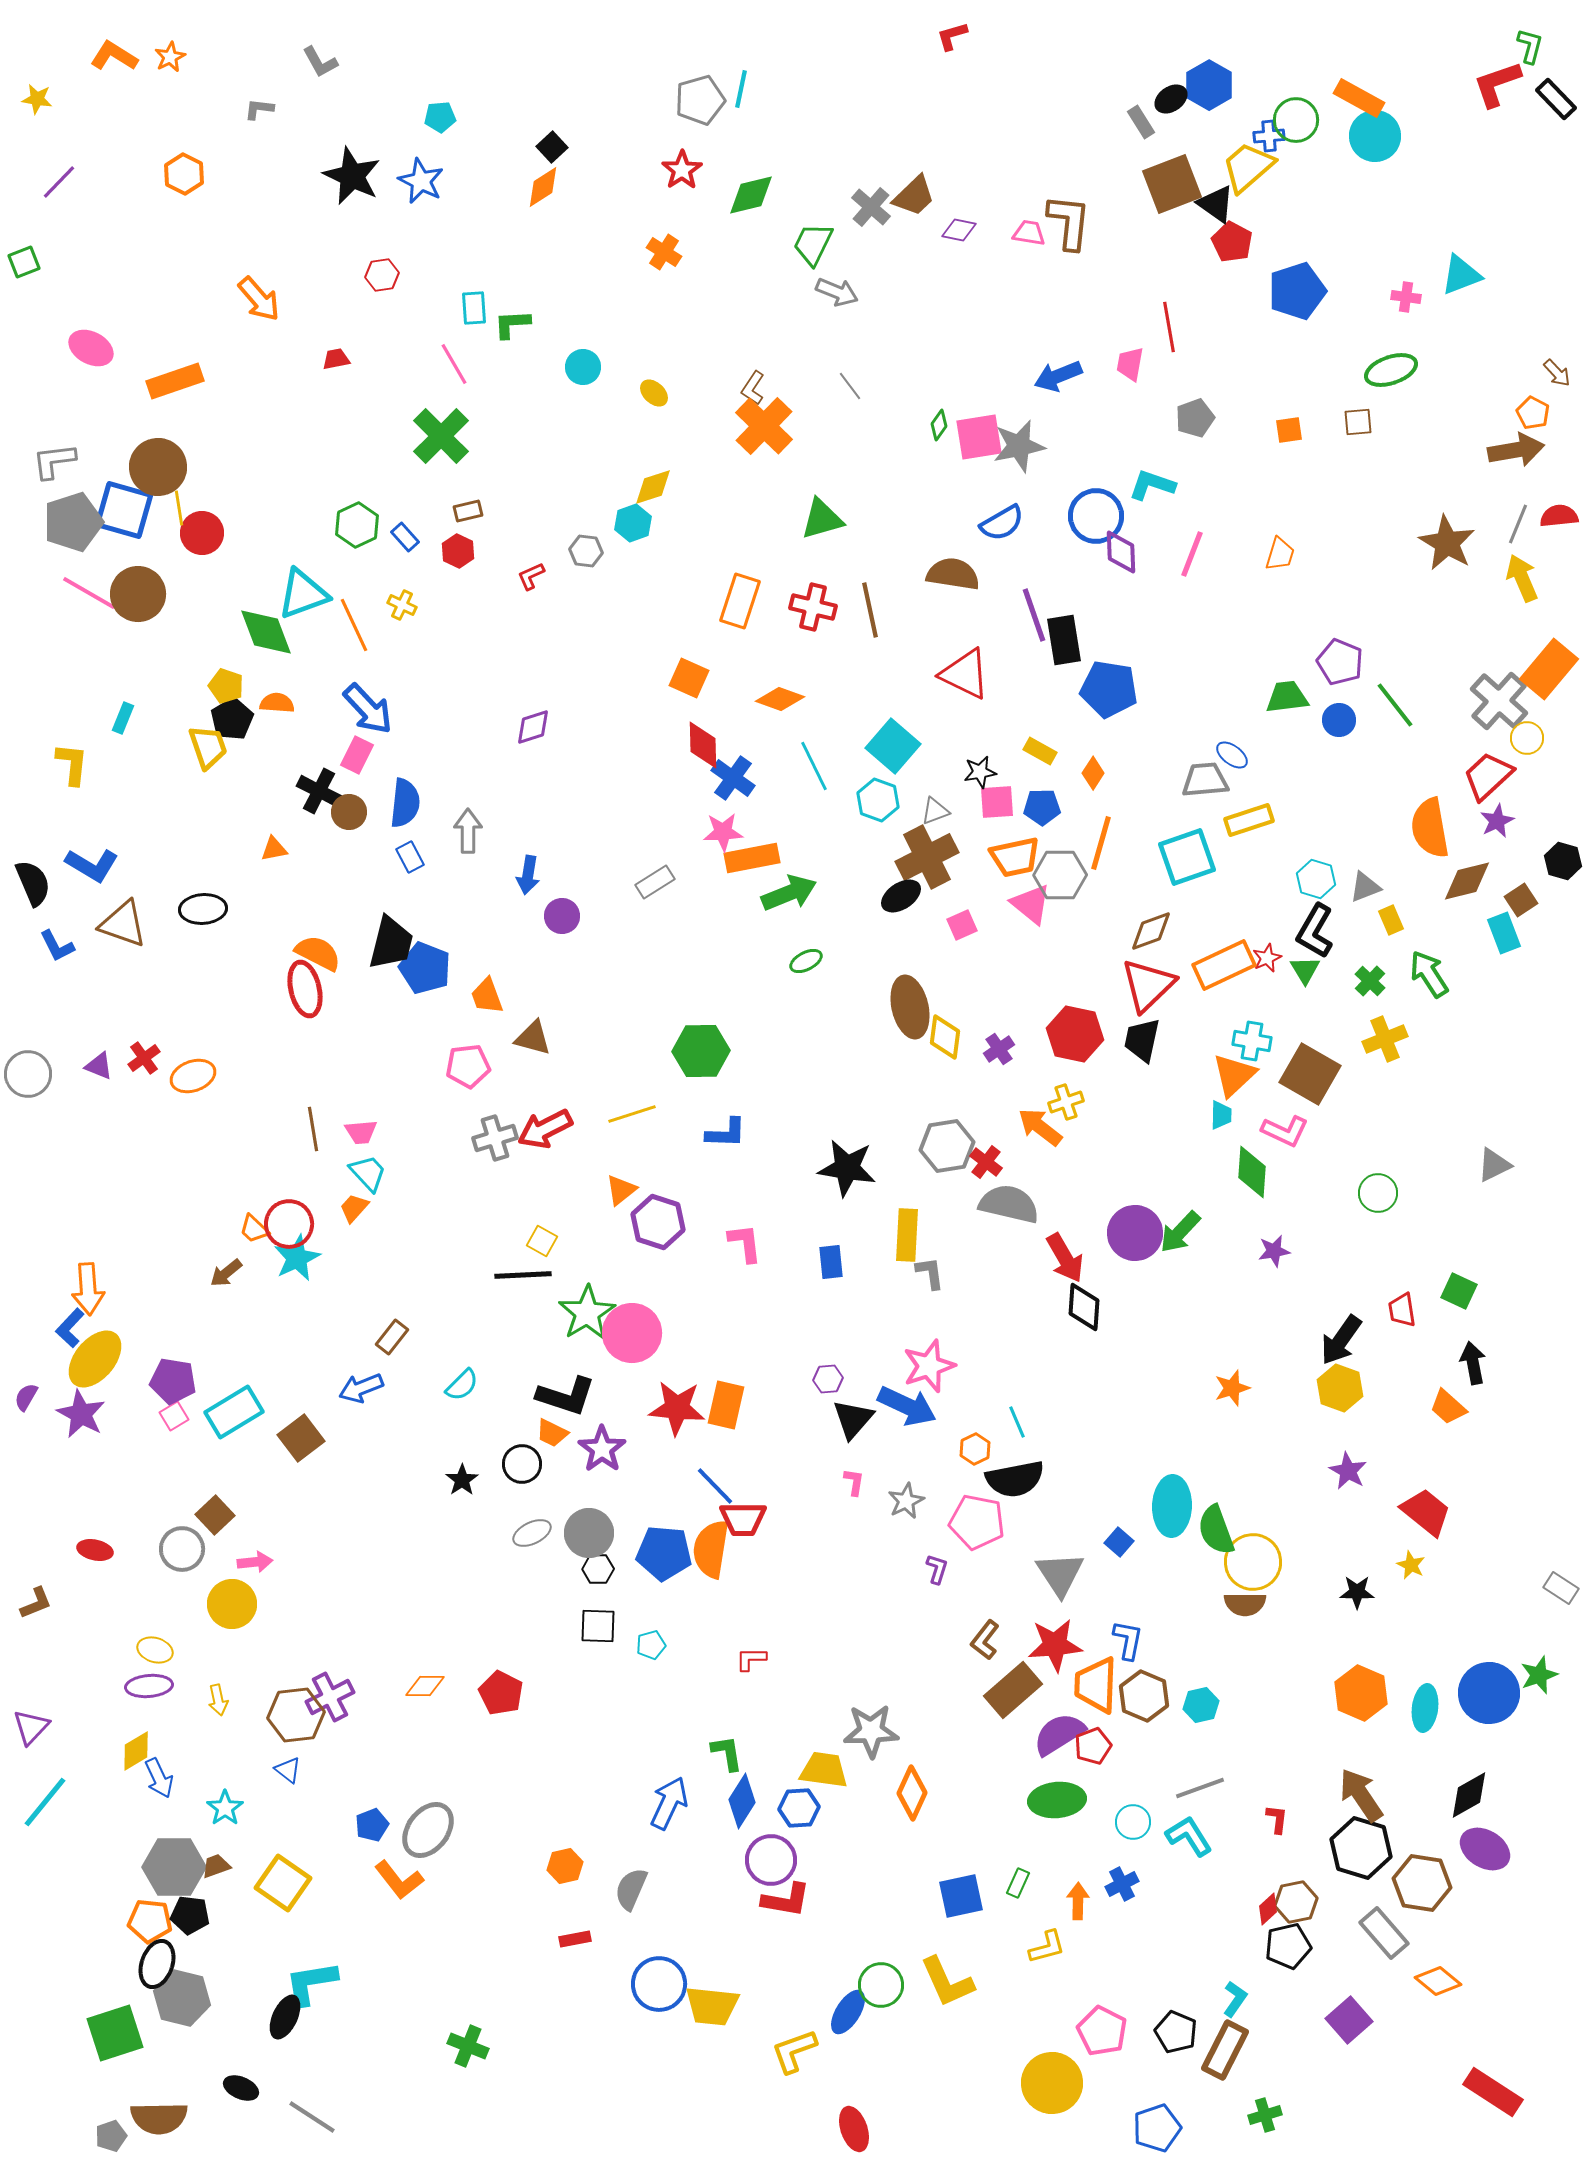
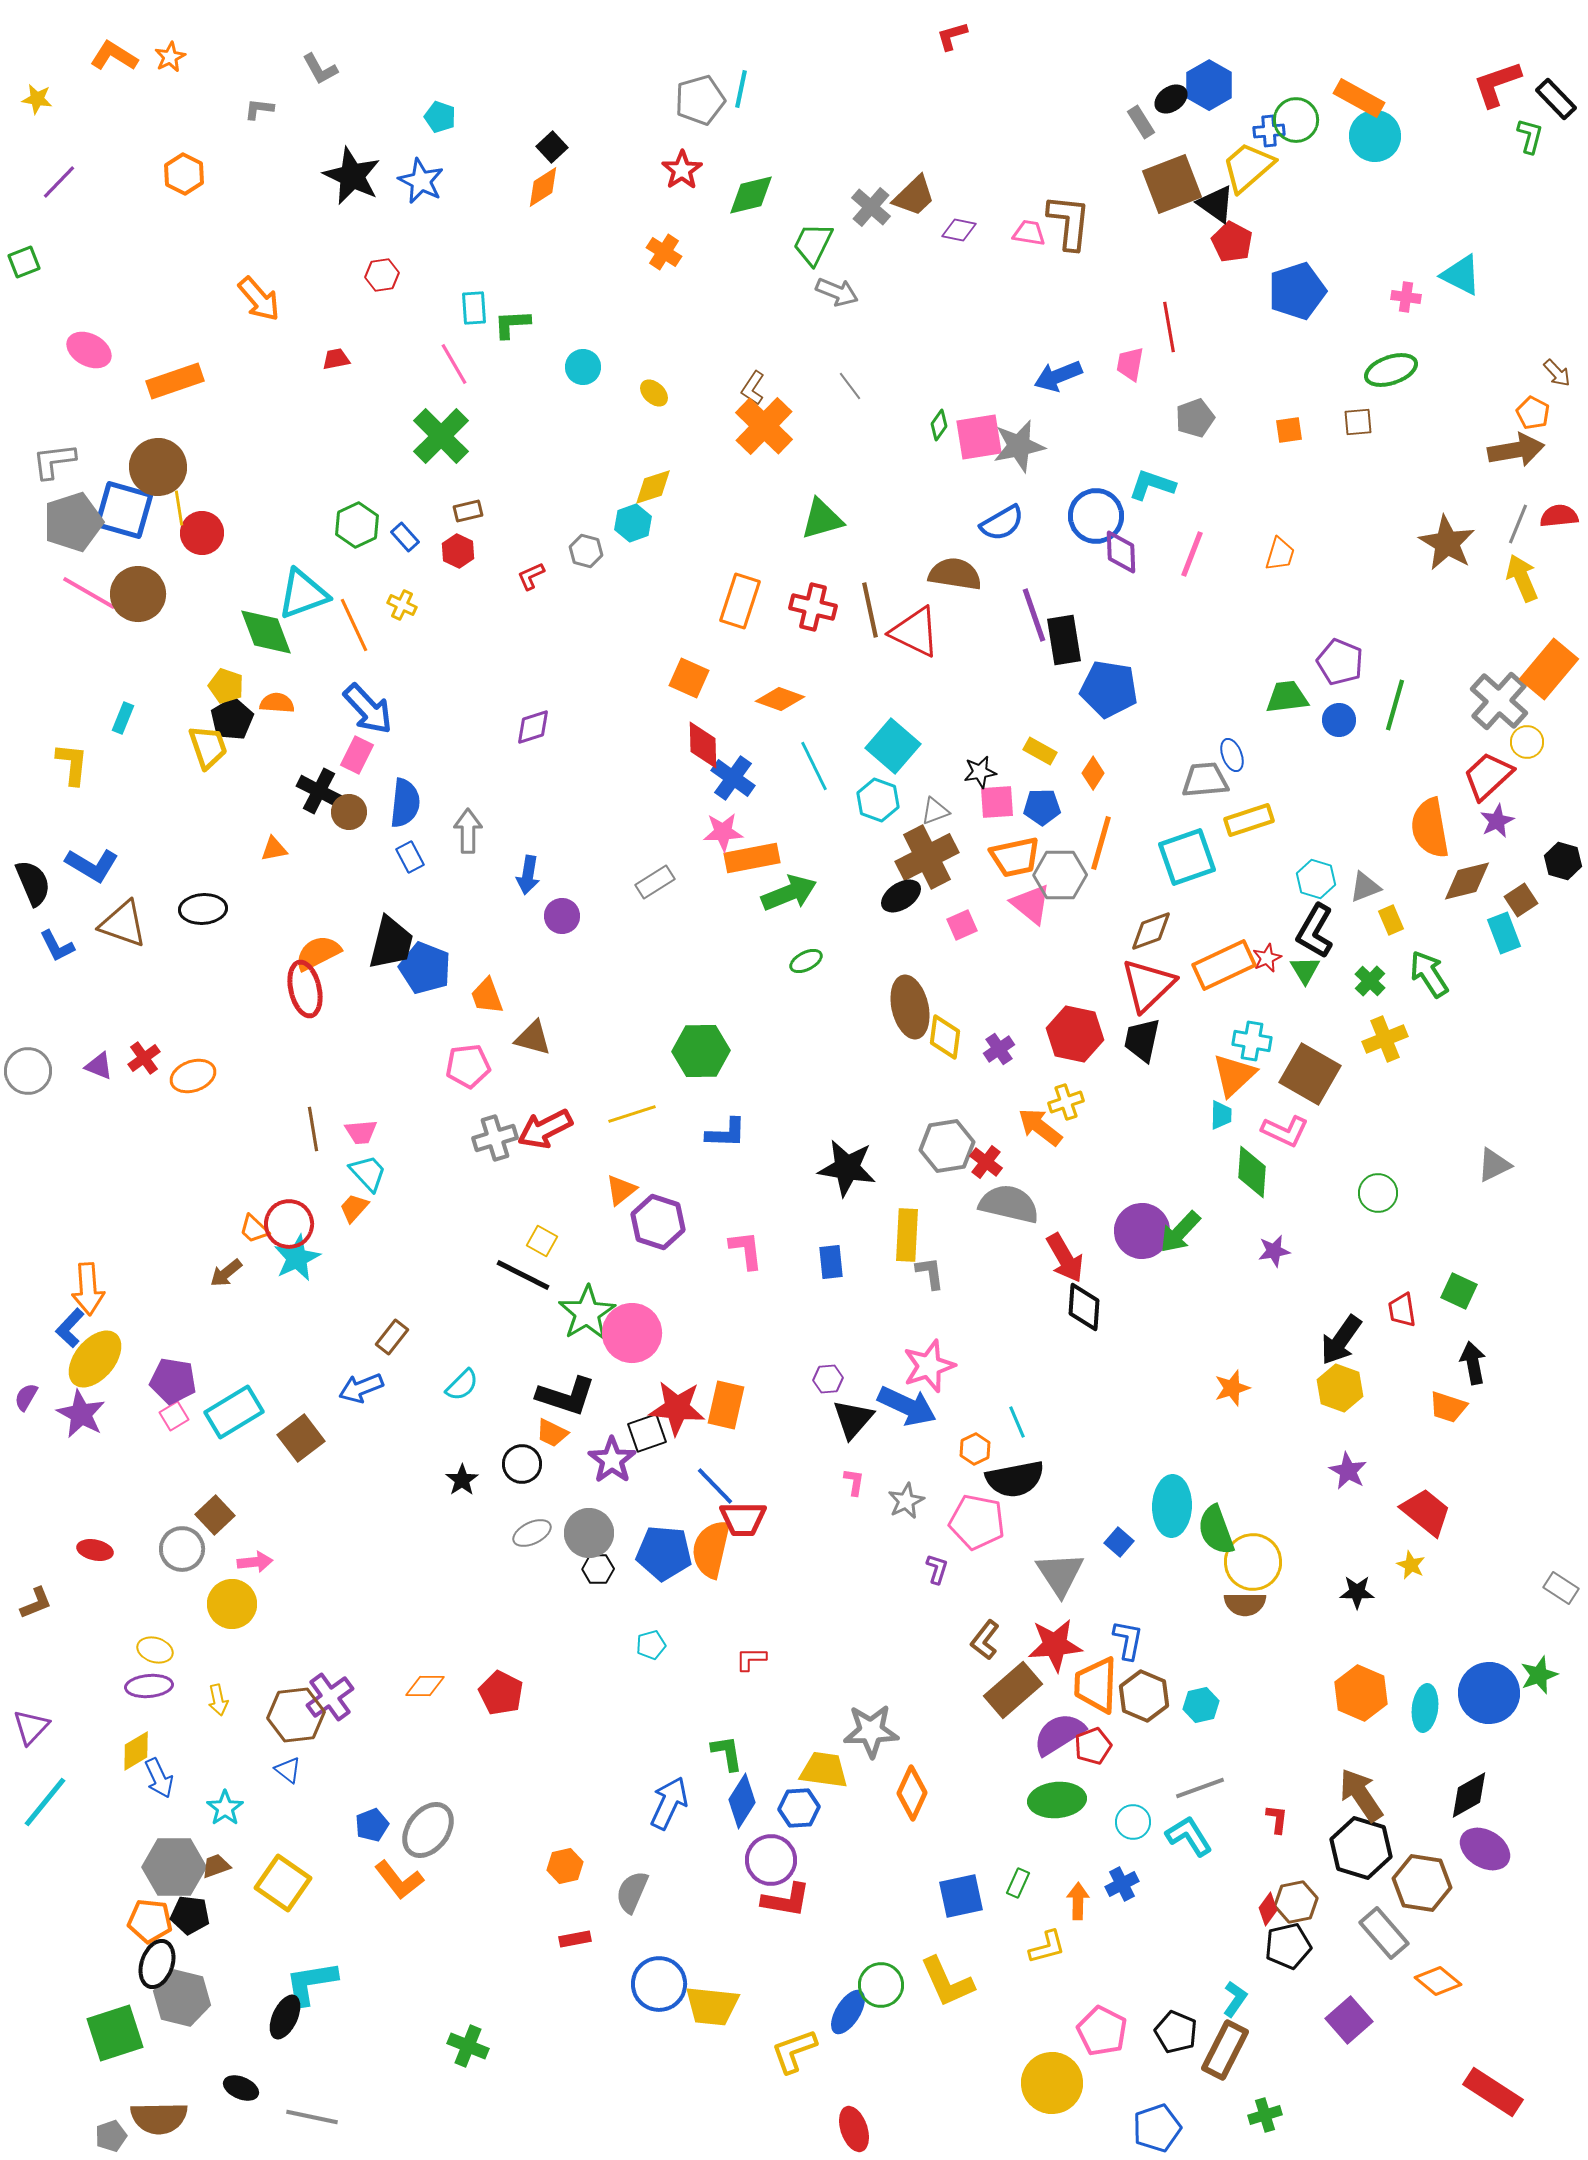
green L-shape at (1530, 46): moved 90 px down
gray L-shape at (320, 62): moved 7 px down
cyan pentagon at (440, 117): rotated 24 degrees clockwise
blue cross at (1269, 136): moved 5 px up
cyan triangle at (1461, 275): rotated 48 degrees clockwise
pink ellipse at (91, 348): moved 2 px left, 2 px down
gray hexagon at (586, 551): rotated 8 degrees clockwise
brown semicircle at (953, 574): moved 2 px right
red triangle at (965, 674): moved 50 px left, 42 px up
green line at (1395, 705): rotated 54 degrees clockwise
yellow circle at (1527, 738): moved 4 px down
blue ellipse at (1232, 755): rotated 32 degrees clockwise
orange semicircle at (318, 953): rotated 54 degrees counterclockwise
gray circle at (28, 1074): moved 3 px up
purple circle at (1135, 1233): moved 7 px right, 2 px up
pink L-shape at (745, 1243): moved 1 px right, 7 px down
black line at (523, 1275): rotated 30 degrees clockwise
orange trapezoid at (1448, 1407): rotated 24 degrees counterclockwise
purple star at (602, 1449): moved 10 px right, 11 px down
orange semicircle at (711, 1549): rotated 4 degrees clockwise
black square at (598, 1626): moved 49 px right, 193 px up; rotated 21 degrees counterclockwise
purple cross at (330, 1697): rotated 9 degrees counterclockwise
gray semicircle at (631, 1889): moved 1 px right, 3 px down
red diamond at (1268, 1909): rotated 12 degrees counterclockwise
gray line at (312, 2117): rotated 21 degrees counterclockwise
